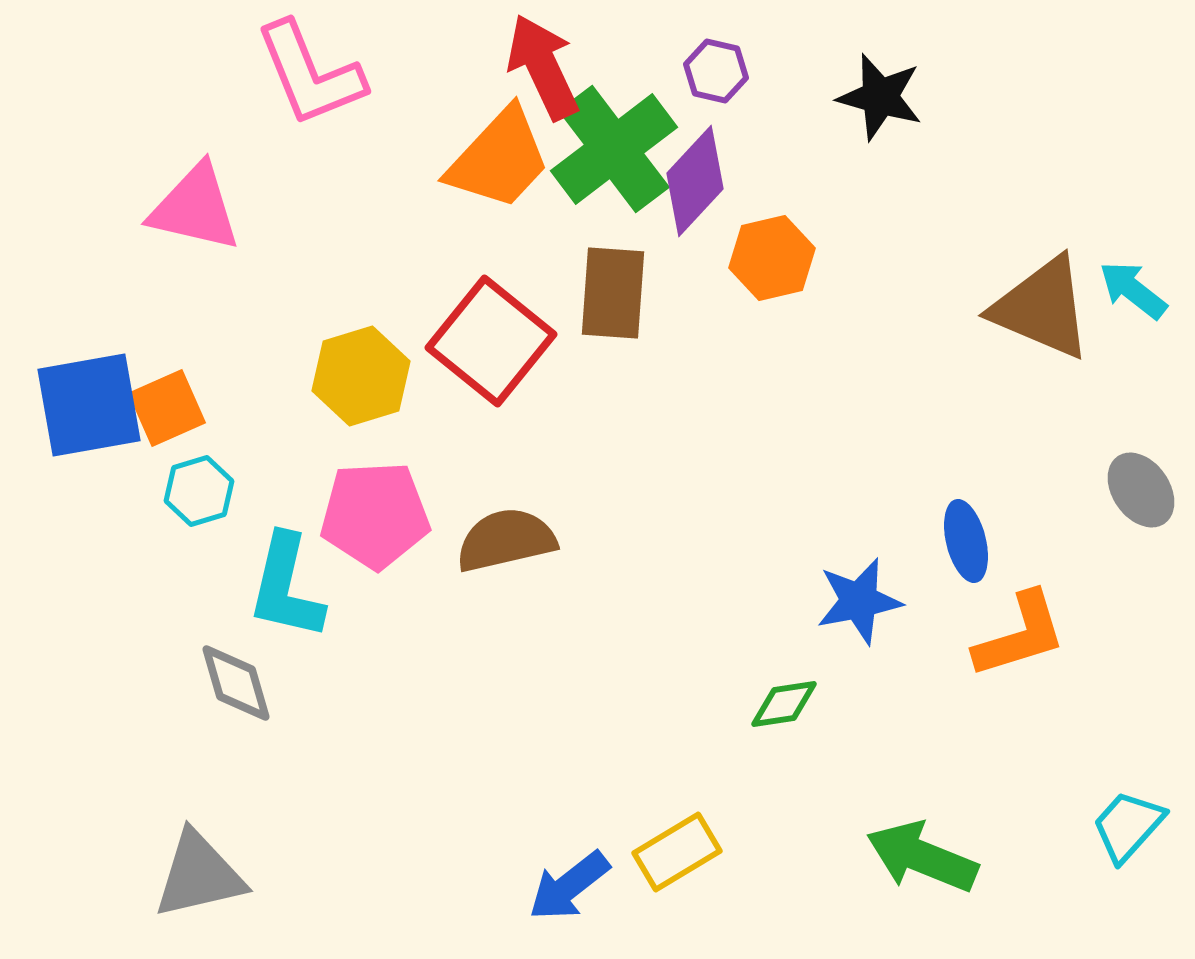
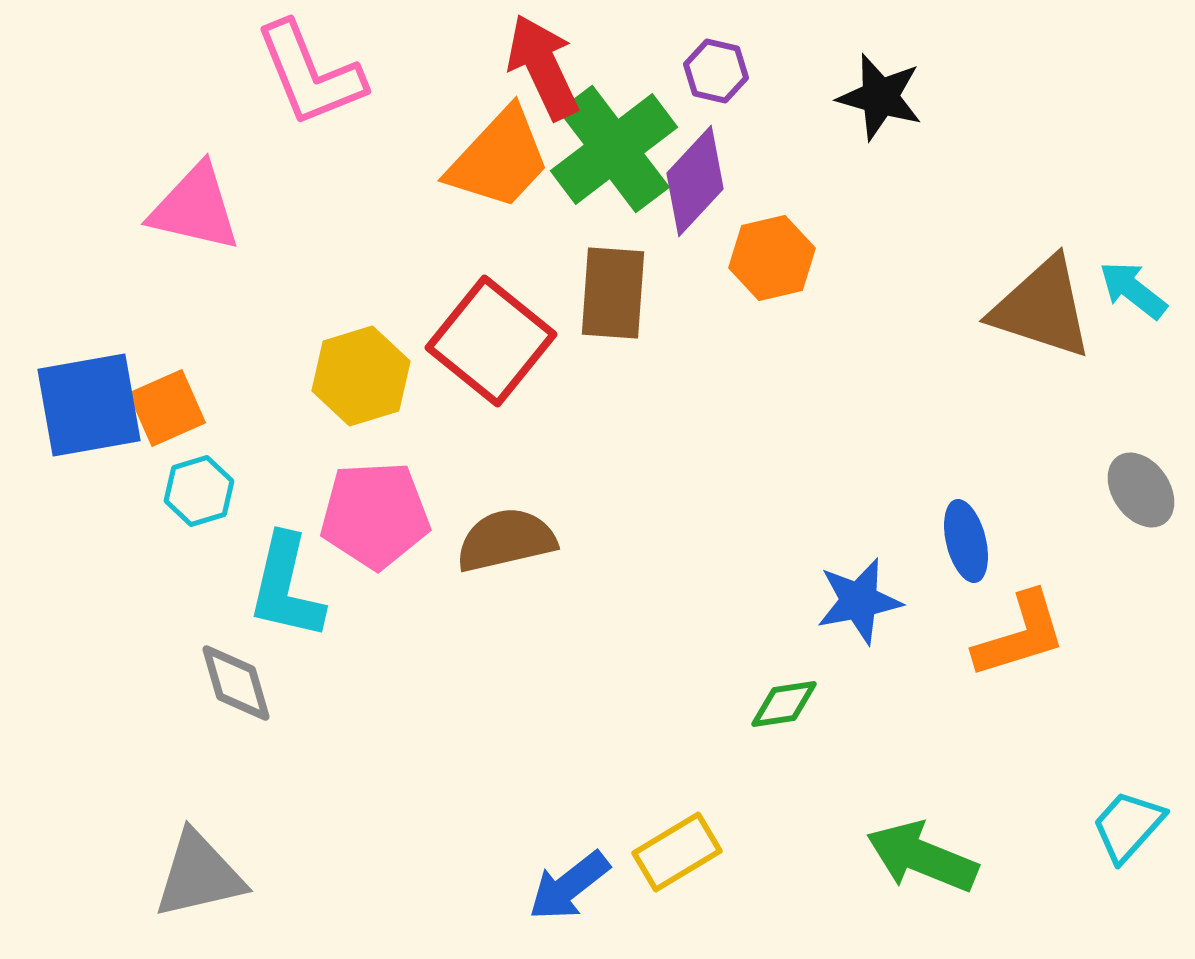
brown triangle: rotated 5 degrees counterclockwise
